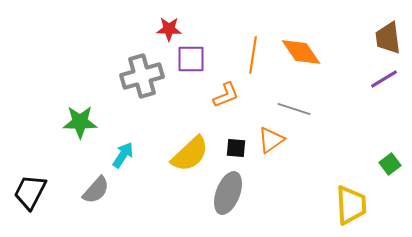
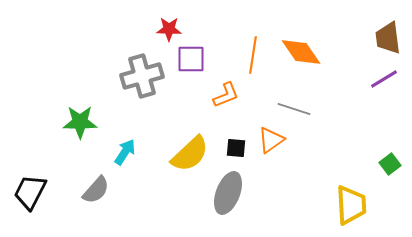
cyan arrow: moved 2 px right, 3 px up
